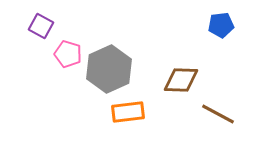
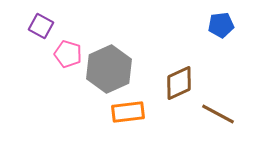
brown diamond: moved 2 px left, 3 px down; rotated 27 degrees counterclockwise
